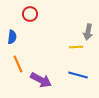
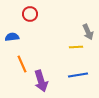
gray arrow: rotated 35 degrees counterclockwise
blue semicircle: rotated 104 degrees counterclockwise
orange line: moved 4 px right
blue line: rotated 24 degrees counterclockwise
purple arrow: moved 1 px down; rotated 45 degrees clockwise
